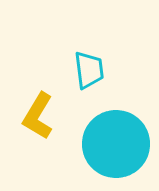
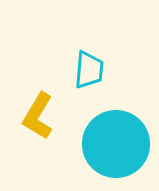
cyan trapezoid: rotated 12 degrees clockwise
